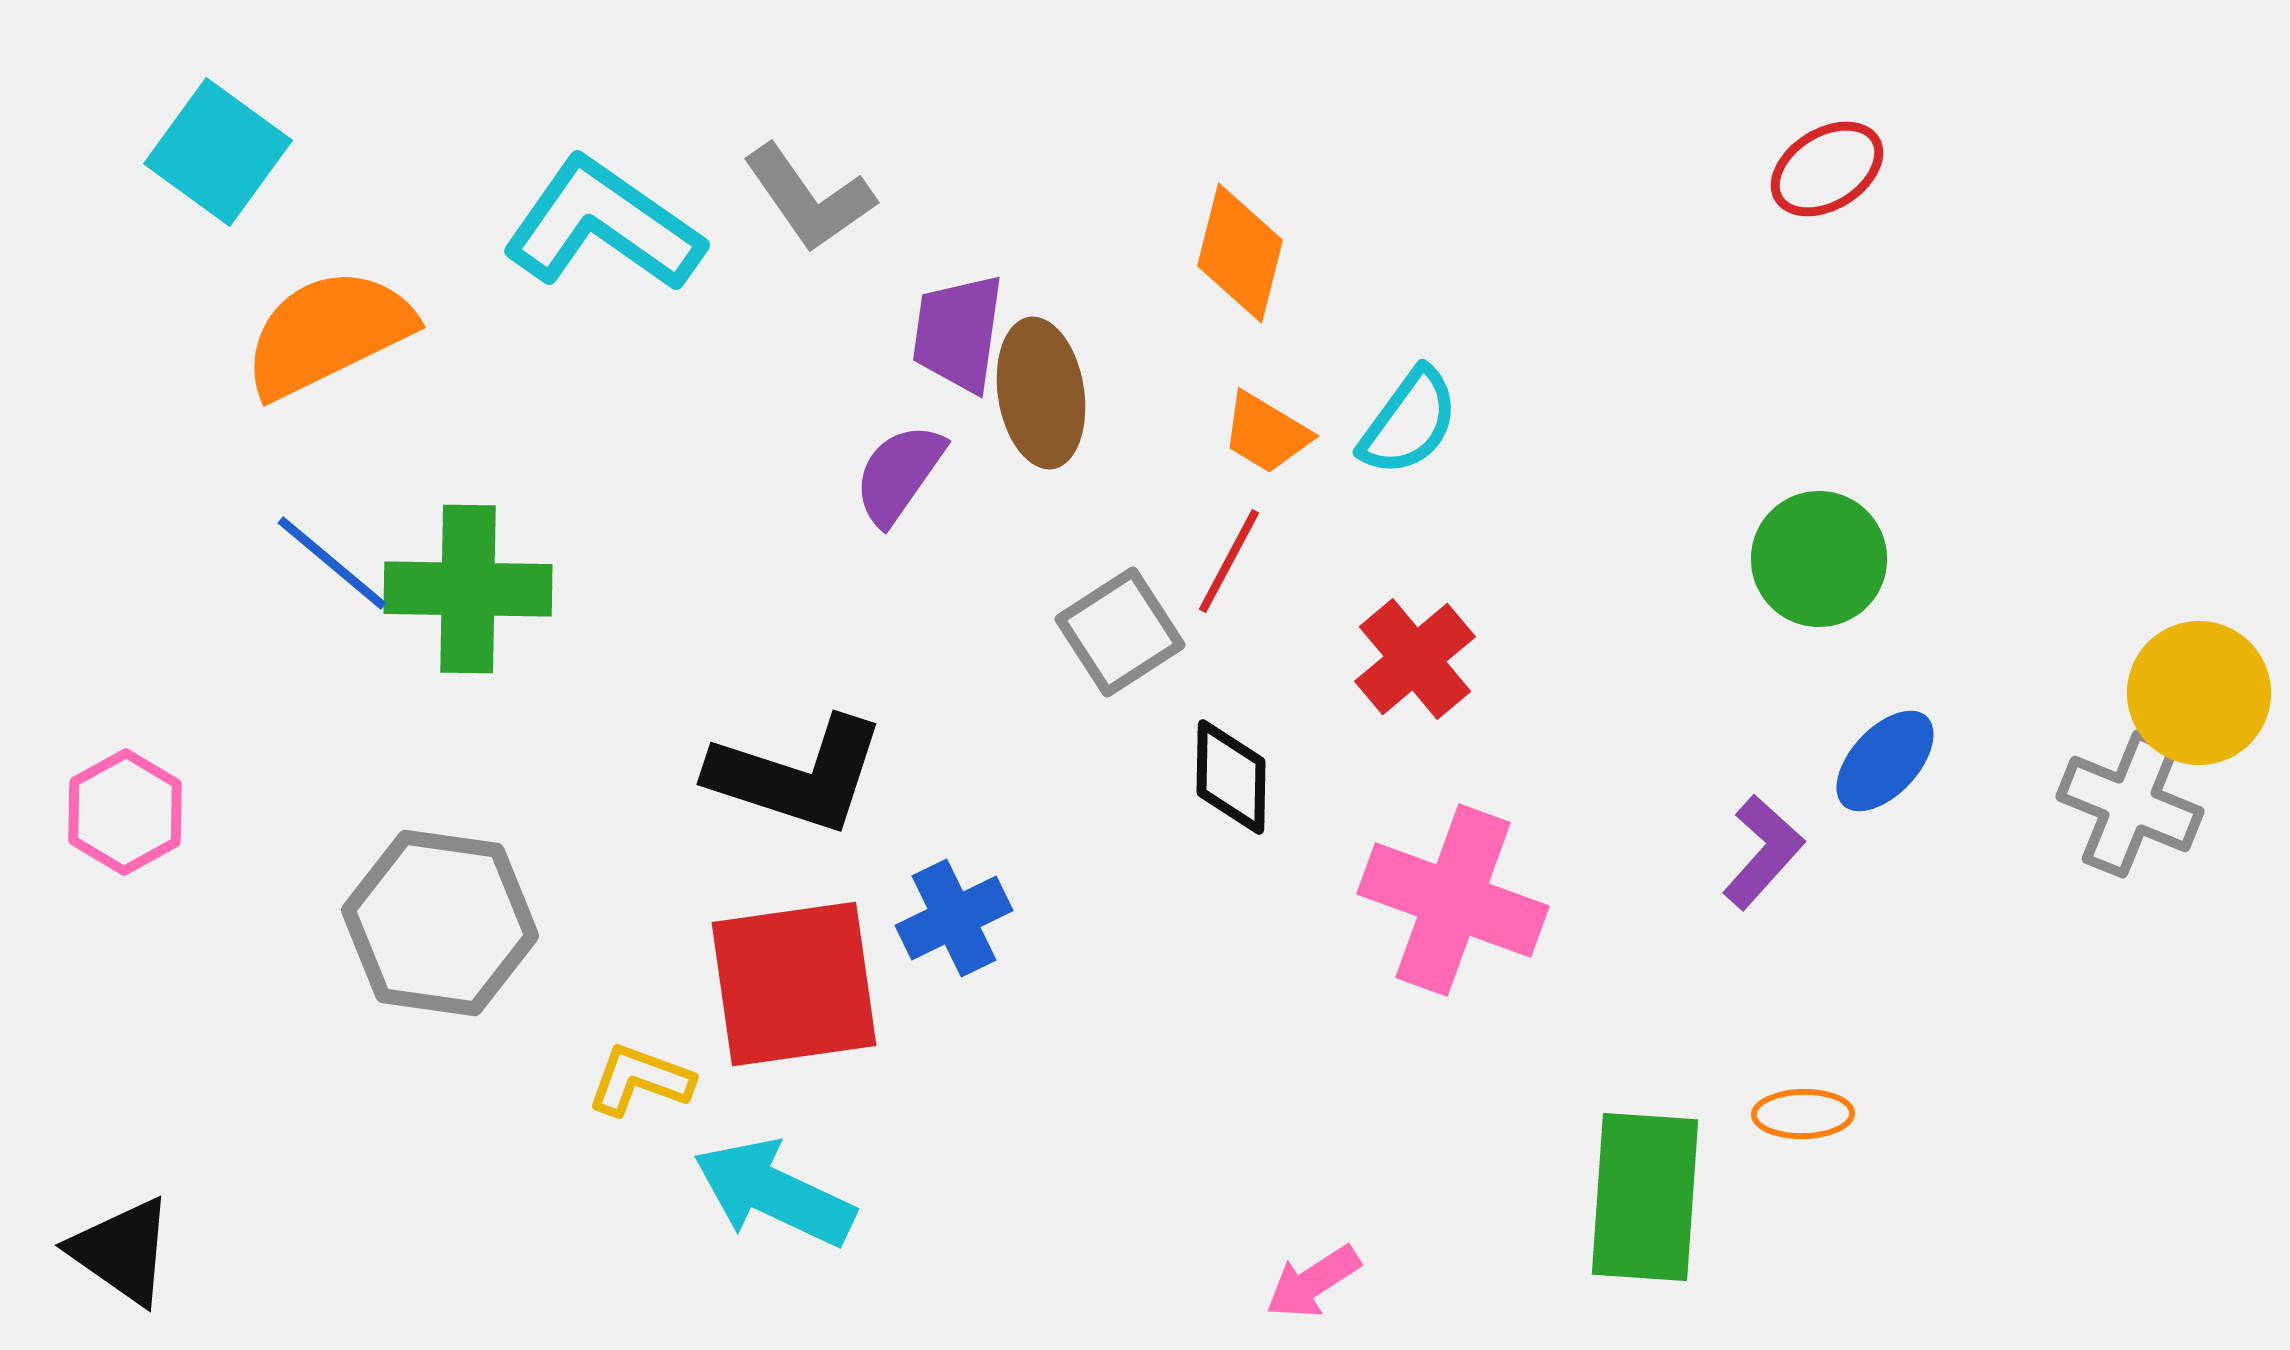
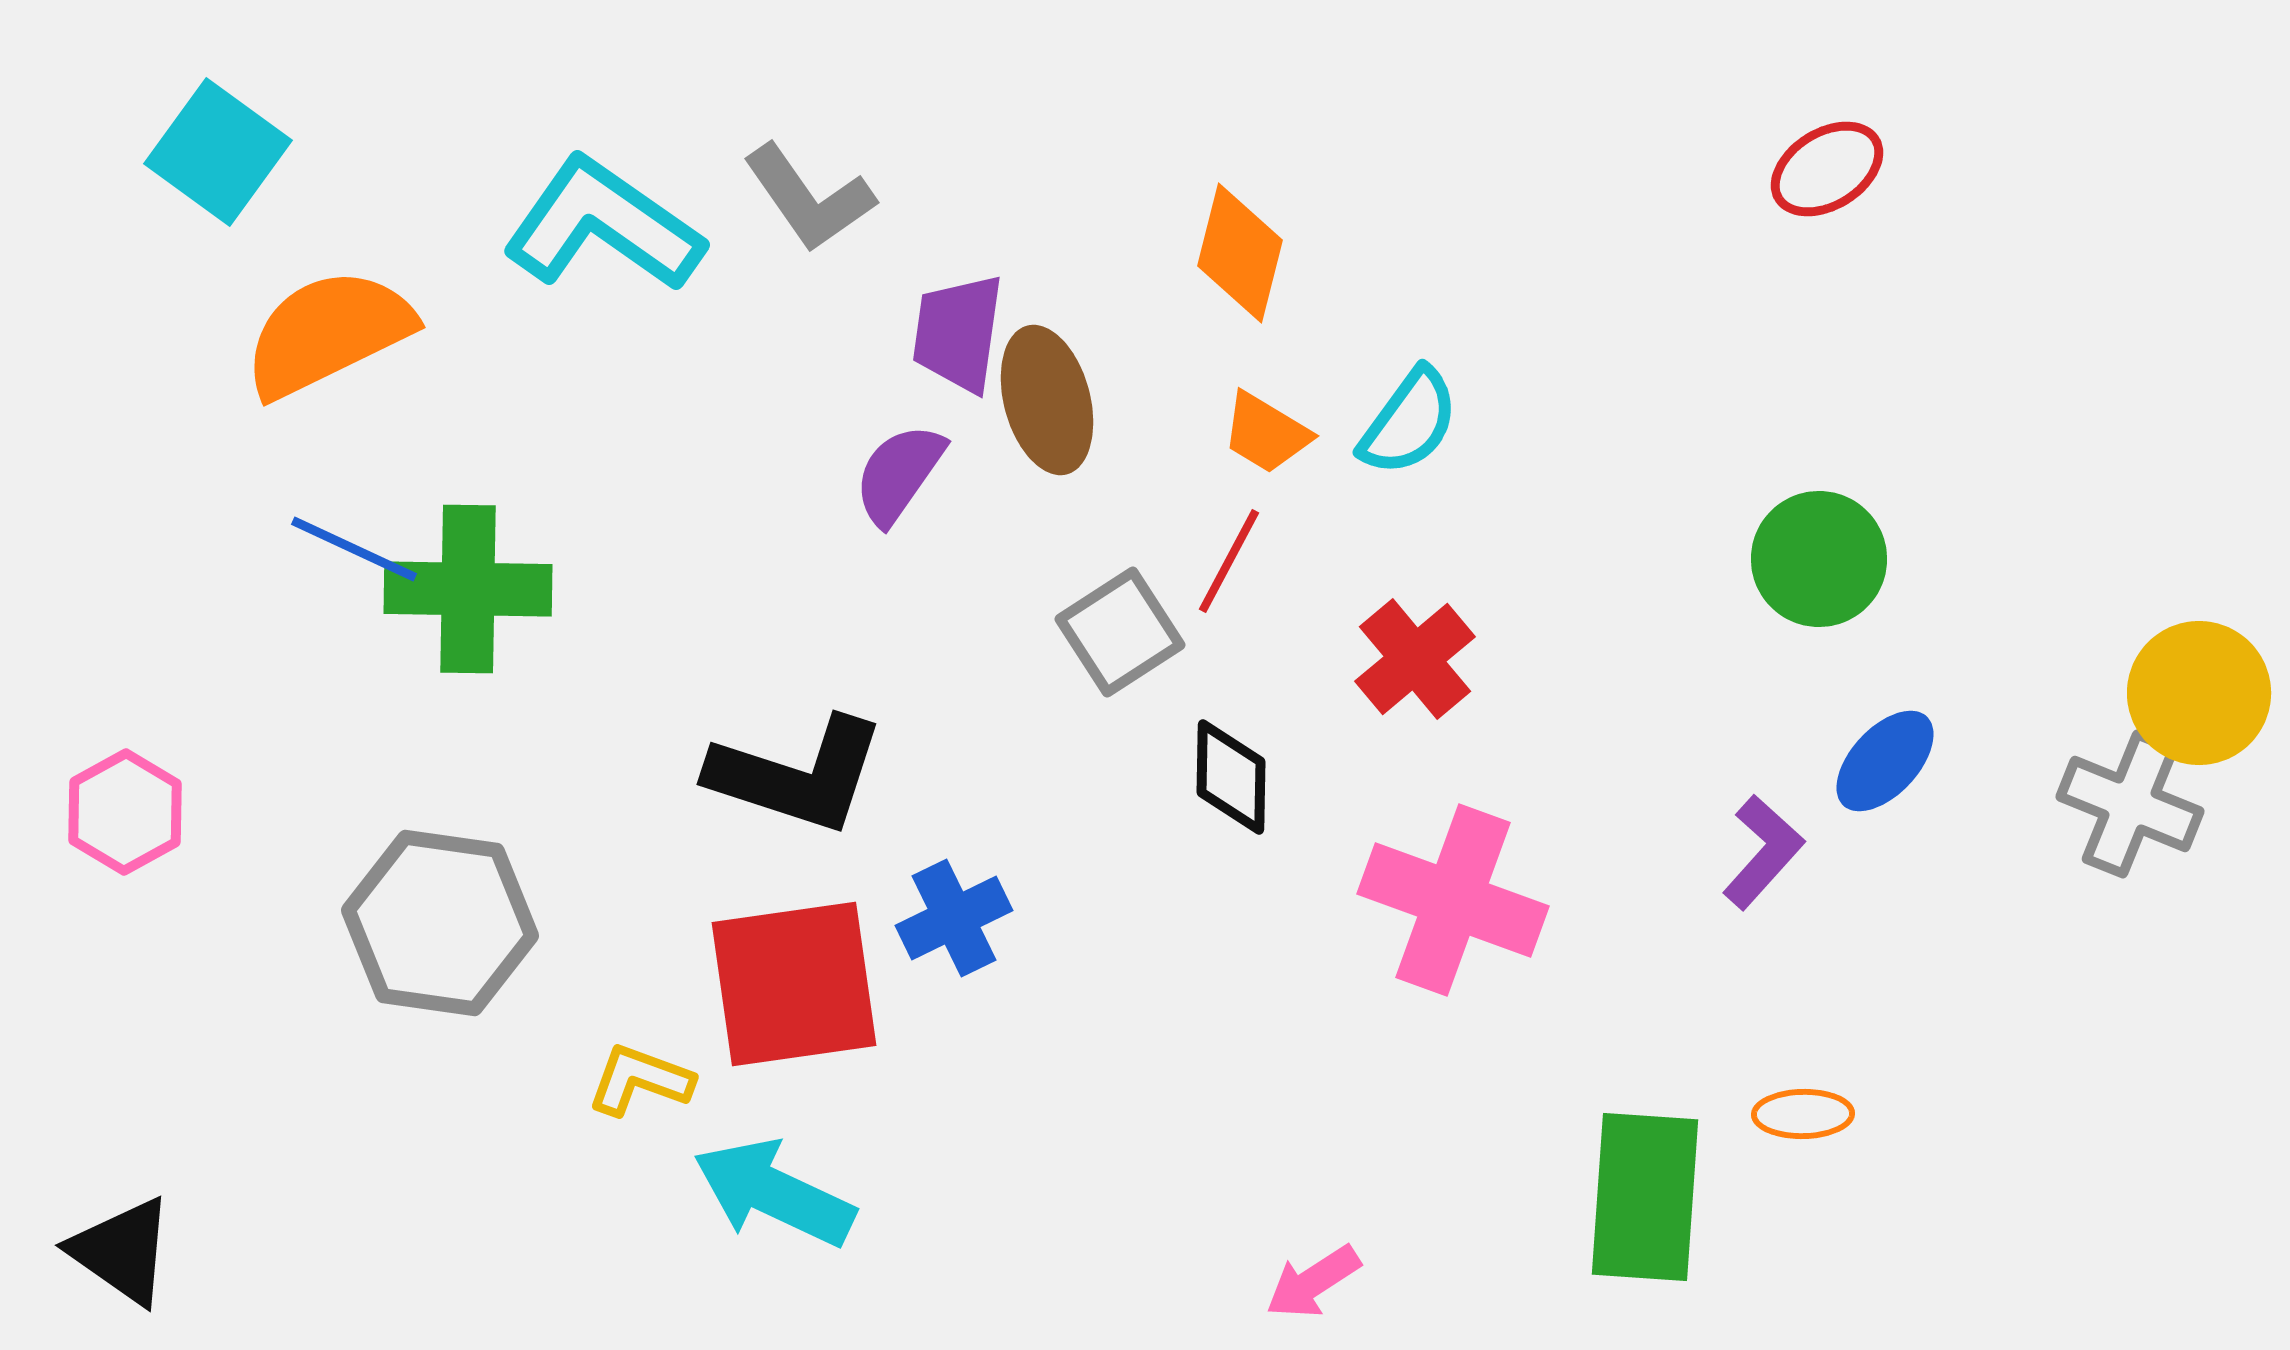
brown ellipse: moved 6 px right, 7 px down; rotated 6 degrees counterclockwise
blue line: moved 22 px right, 14 px up; rotated 15 degrees counterclockwise
